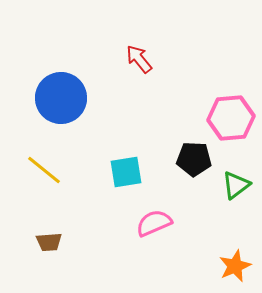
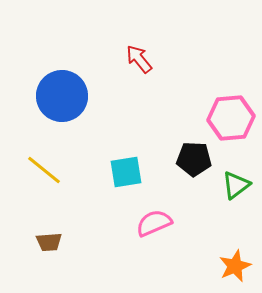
blue circle: moved 1 px right, 2 px up
